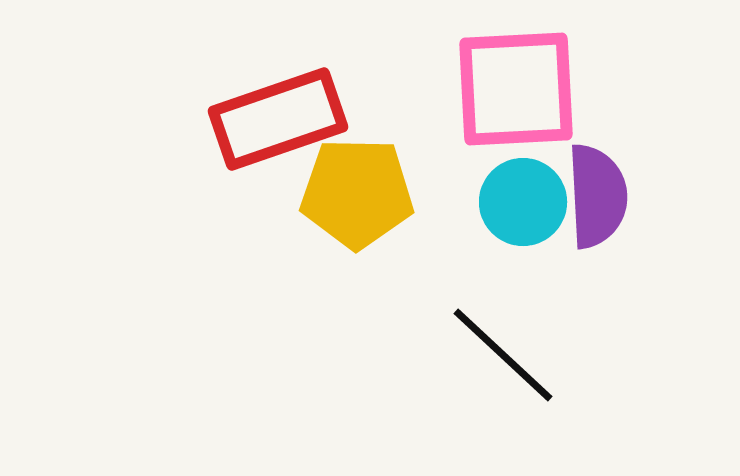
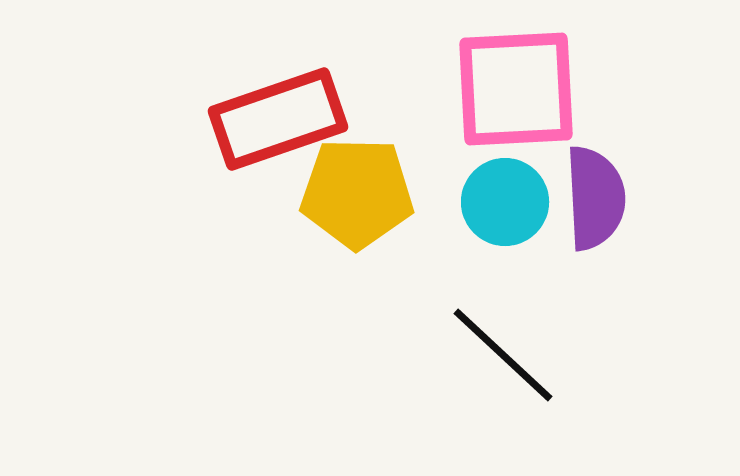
purple semicircle: moved 2 px left, 2 px down
cyan circle: moved 18 px left
